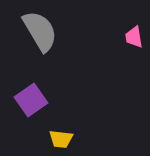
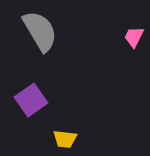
pink trapezoid: rotated 35 degrees clockwise
yellow trapezoid: moved 4 px right
